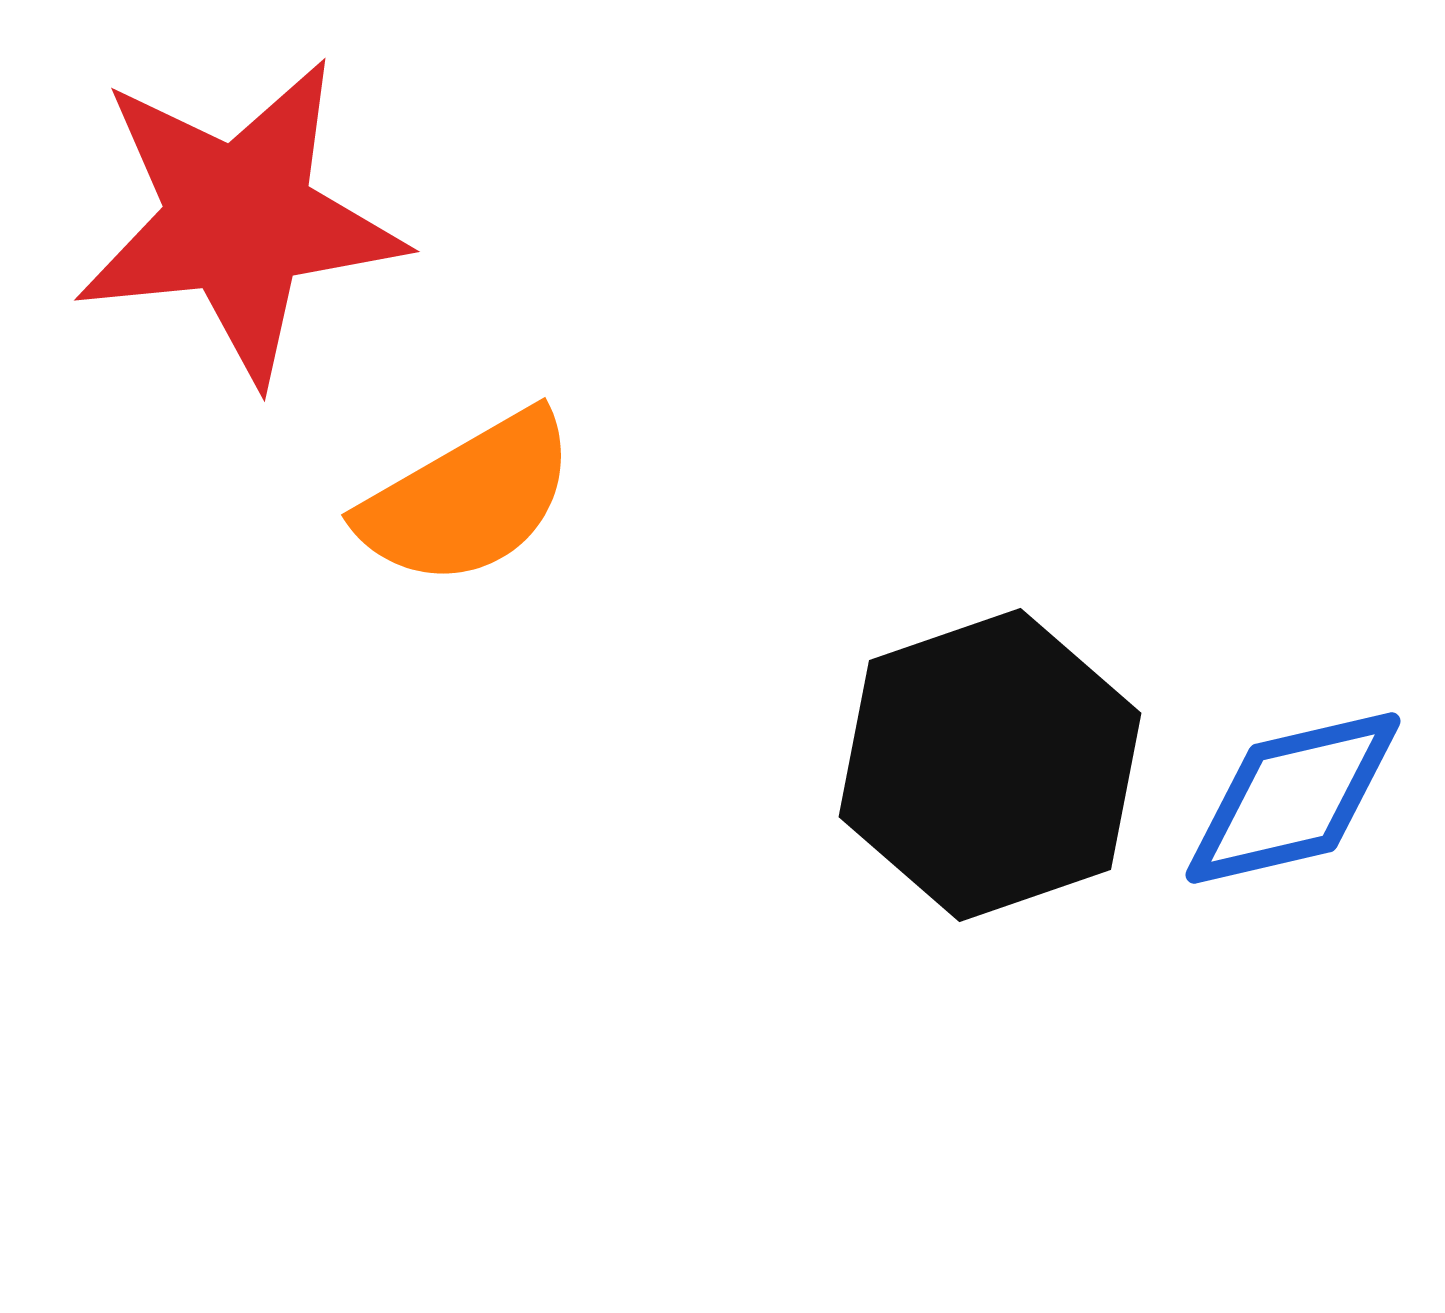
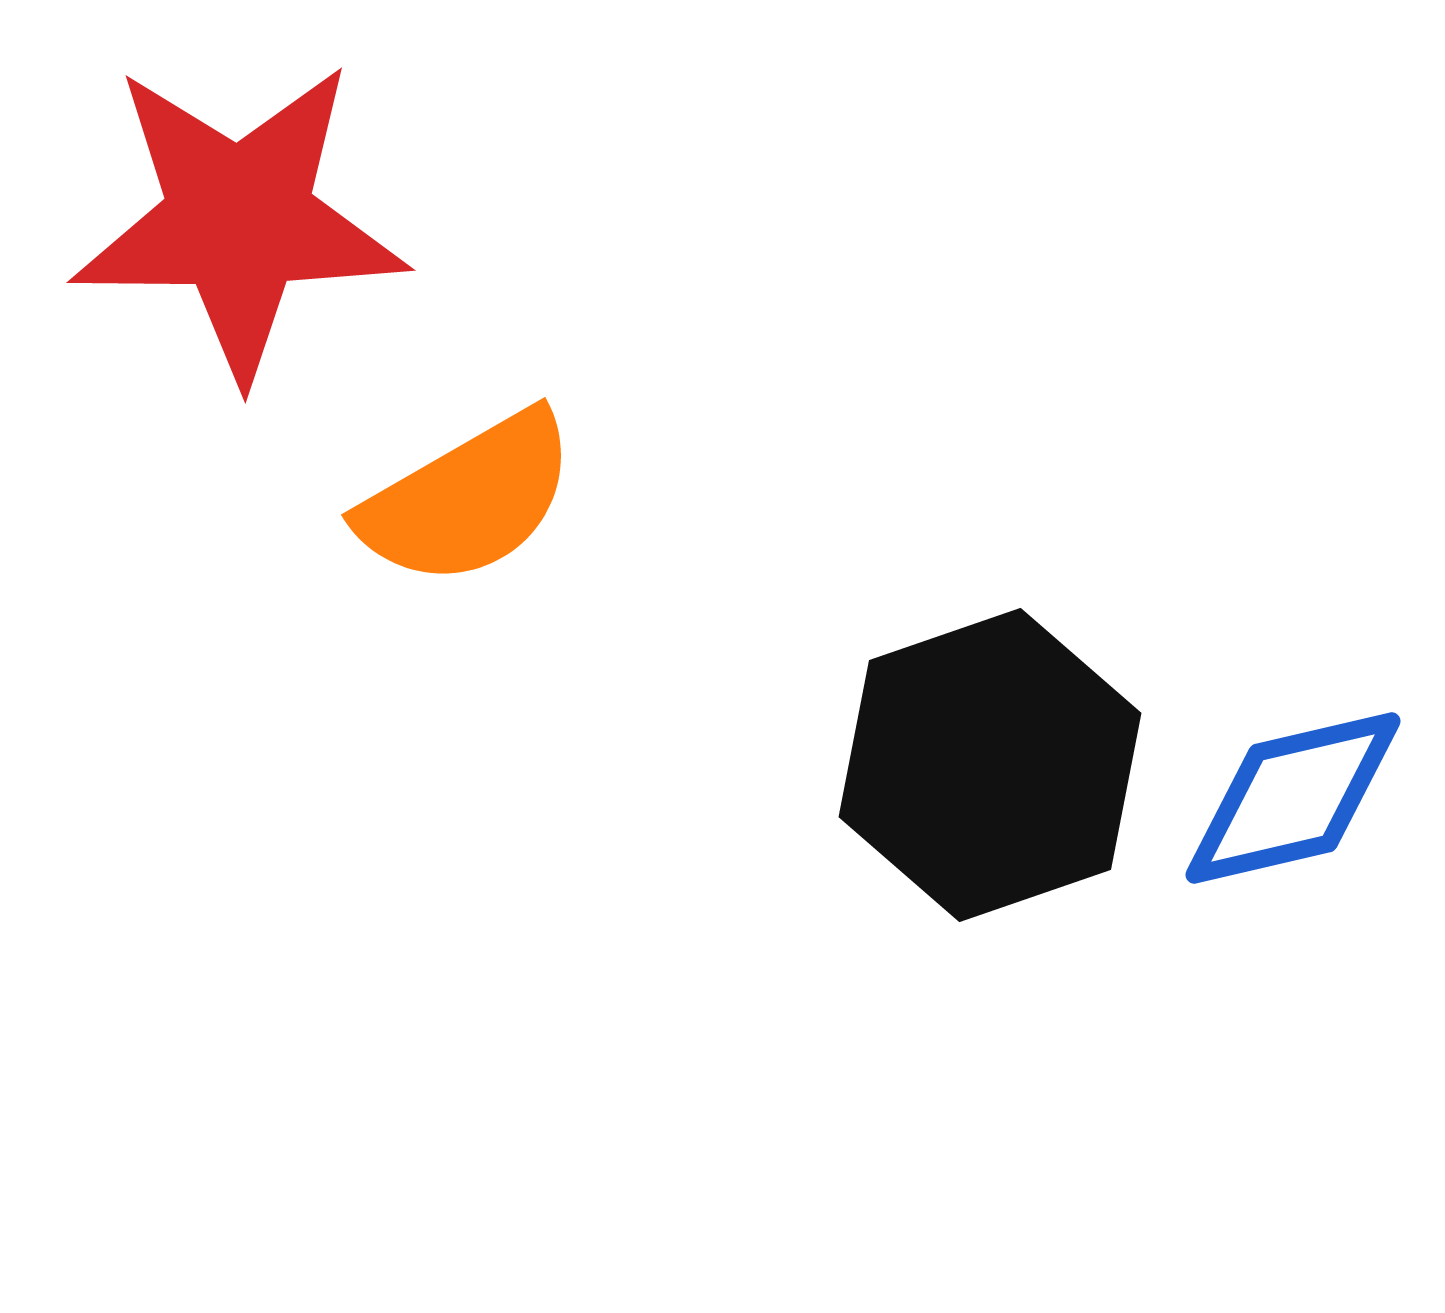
red star: rotated 6 degrees clockwise
